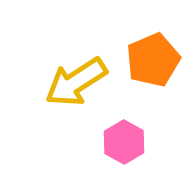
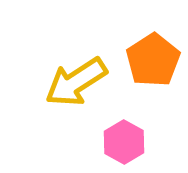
orange pentagon: rotated 10 degrees counterclockwise
